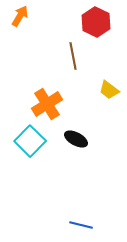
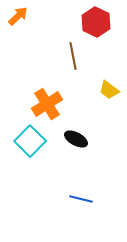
orange arrow: moved 2 px left; rotated 15 degrees clockwise
blue line: moved 26 px up
